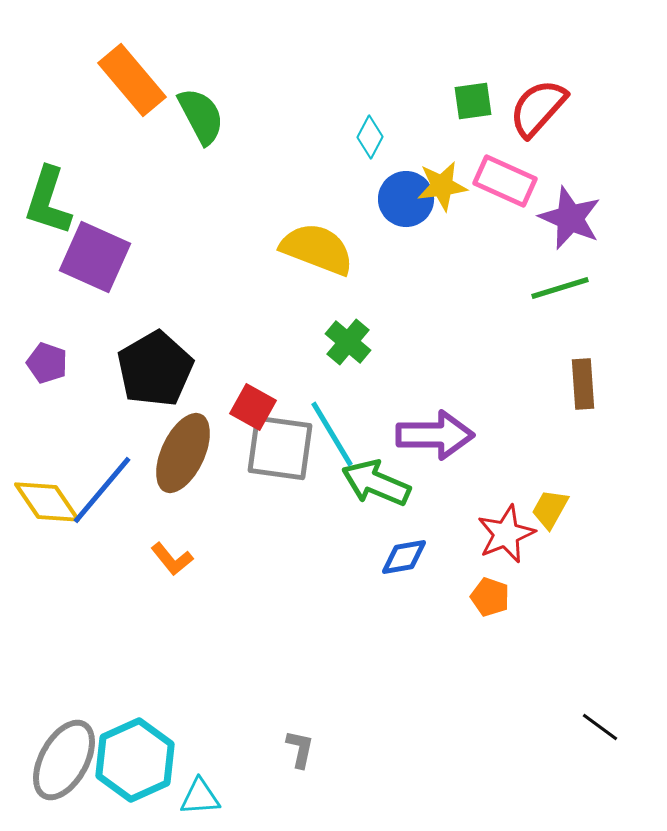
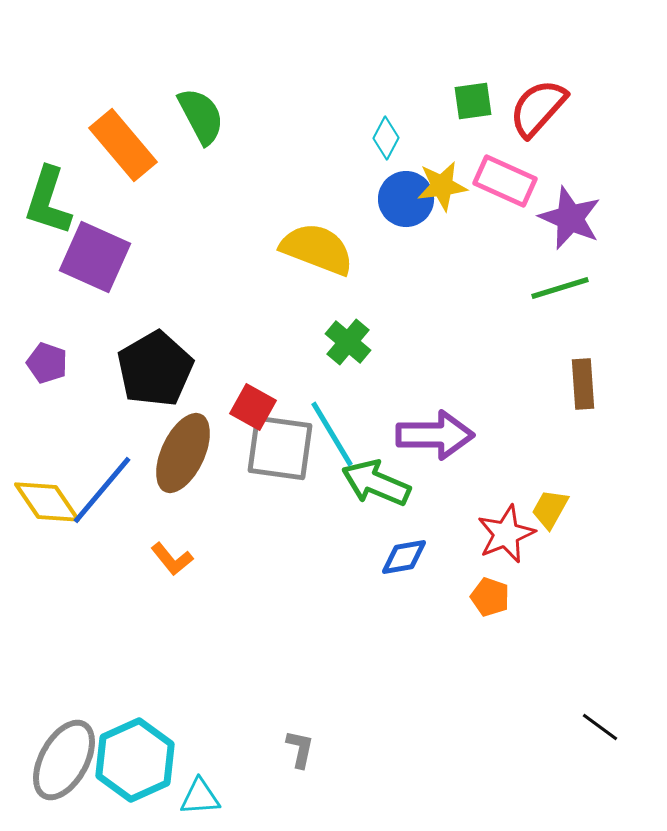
orange rectangle: moved 9 px left, 65 px down
cyan diamond: moved 16 px right, 1 px down
